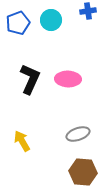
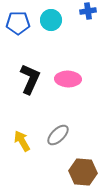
blue pentagon: rotated 20 degrees clockwise
gray ellipse: moved 20 px left, 1 px down; rotated 25 degrees counterclockwise
